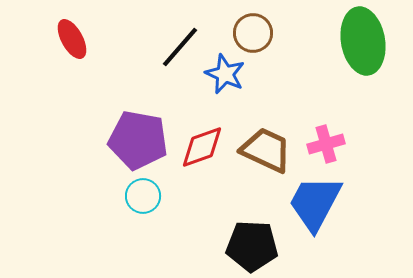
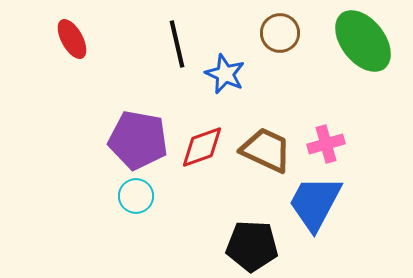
brown circle: moved 27 px right
green ellipse: rotated 28 degrees counterclockwise
black line: moved 3 px left, 3 px up; rotated 54 degrees counterclockwise
cyan circle: moved 7 px left
